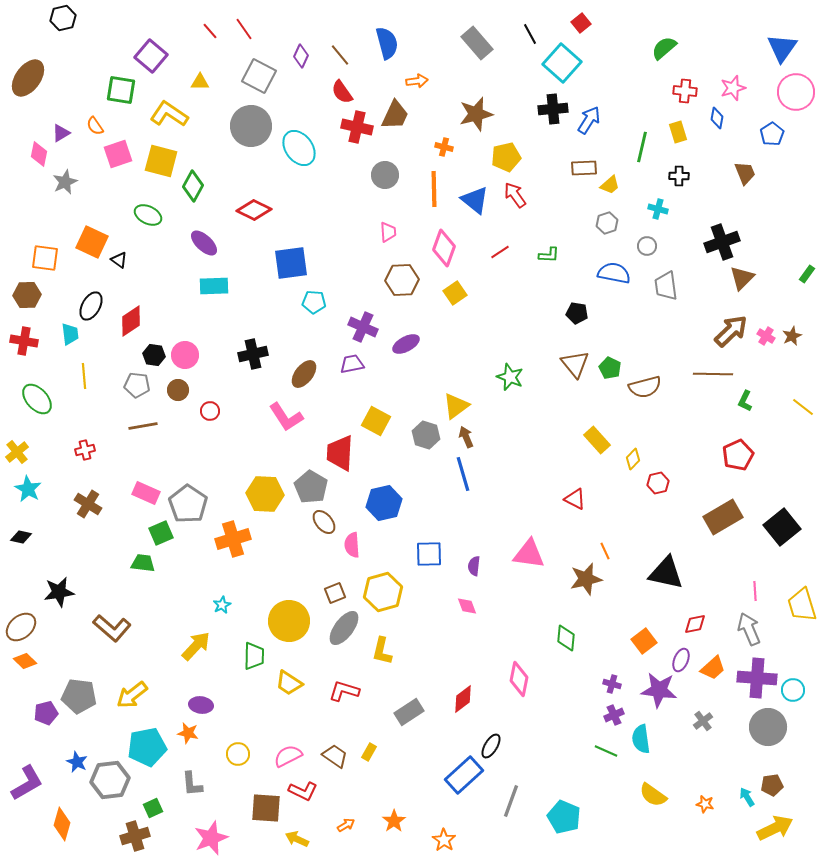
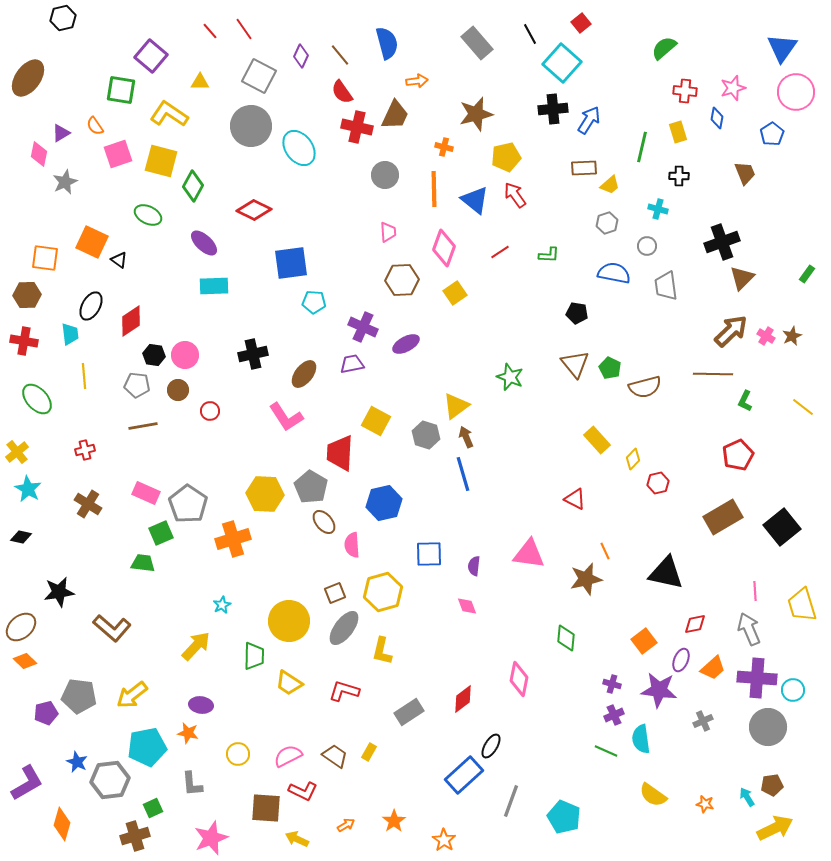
gray cross at (703, 721): rotated 12 degrees clockwise
